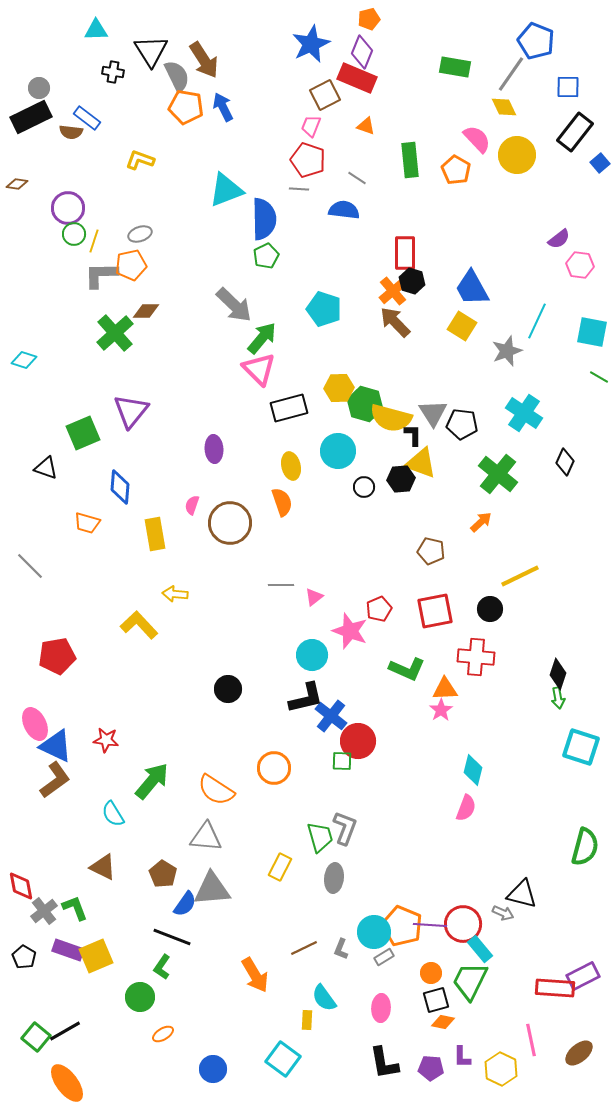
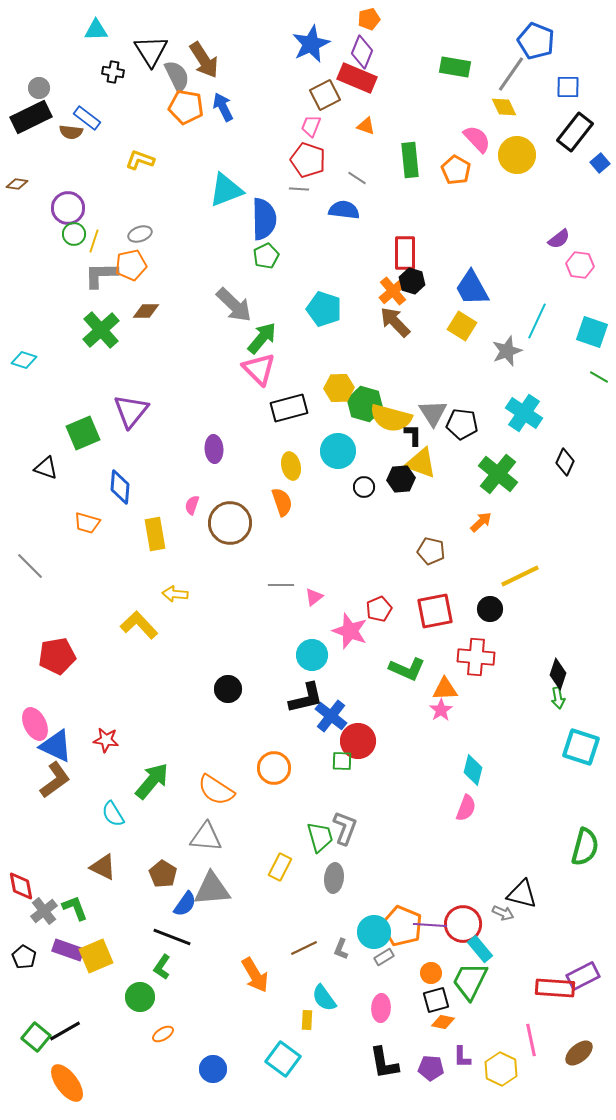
cyan square at (592, 332): rotated 8 degrees clockwise
green cross at (115, 333): moved 14 px left, 3 px up
